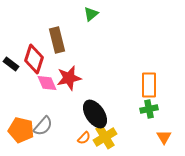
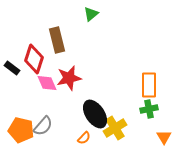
black rectangle: moved 1 px right, 4 px down
yellow cross: moved 10 px right, 9 px up
